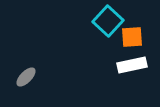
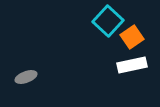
orange square: rotated 30 degrees counterclockwise
gray ellipse: rotated 25 degrees clockwise
